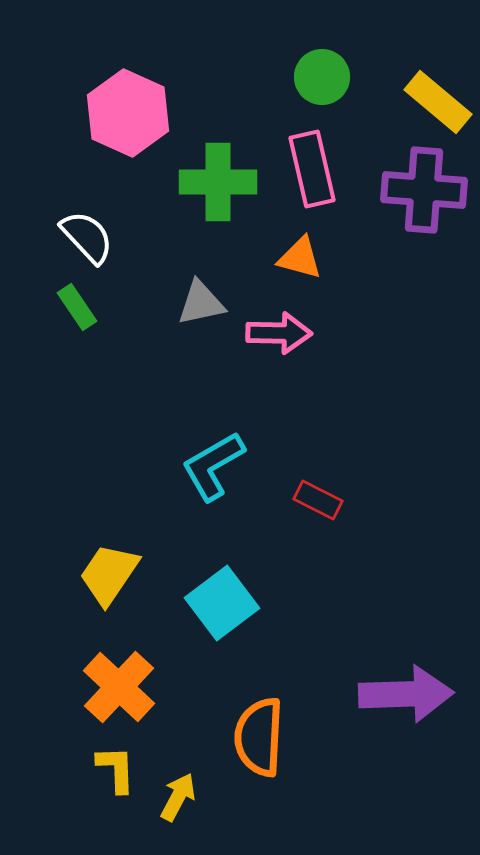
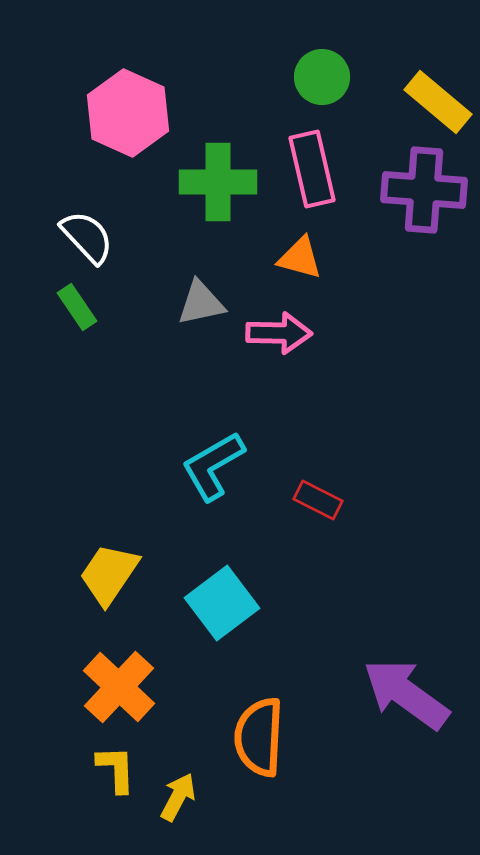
purple arrow: rotated 142 degrees counterclockwise
